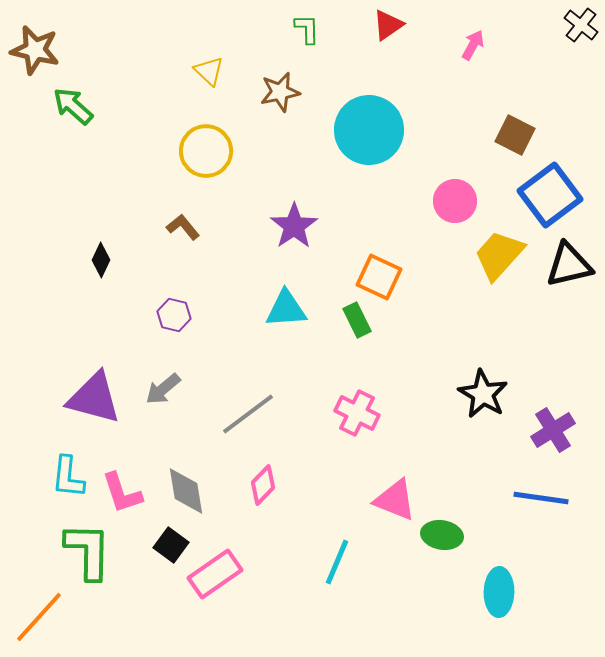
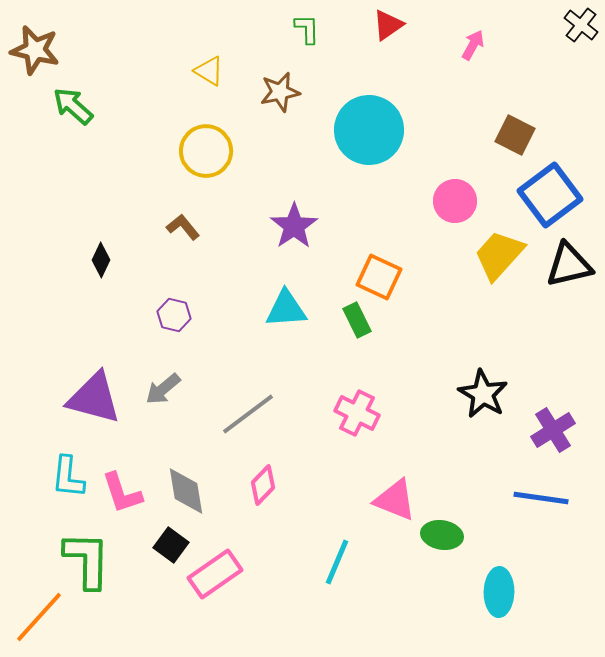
yellow triangle at (209, 71): rotated 12 degrees counterclockwise
green L-shape at (88, 551): moved 1 px left, 9 px down
